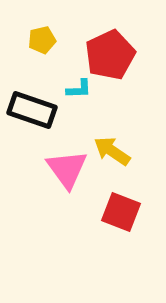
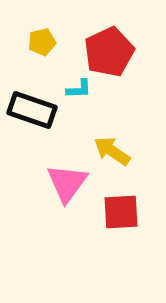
yellow pentagon: moved 2 px down
red pentagon: moved 1 px left, 3 px up
pink triangle: moved 14 px down; rotated 12 degrees clockwise
red square: rotated 24 degrees counterclockwise
